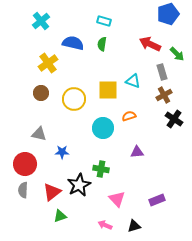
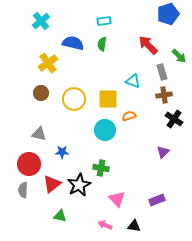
cyan rectangle: rotated 24 degrees counterclockwise
red arrow: moved 2 px left, 1 px down; rotated 20 degrees clockwise
green arrow: moved 2 px right, 2 px down
yellow square: moved 9 px down
brown cross: rotated 21 degrees clockwise
cyan circle: moved 2 px right, 2 px down
purple triangle: moved 26 px right; rotated 40 degrees counterclockwise
red circle: moved 4 px right
green cross: moved 1 px up
red triangle: moved 8 px up
green triangle: rotated 32 degrees clockwise
black triangle: rotated 24 degrees clockwise
